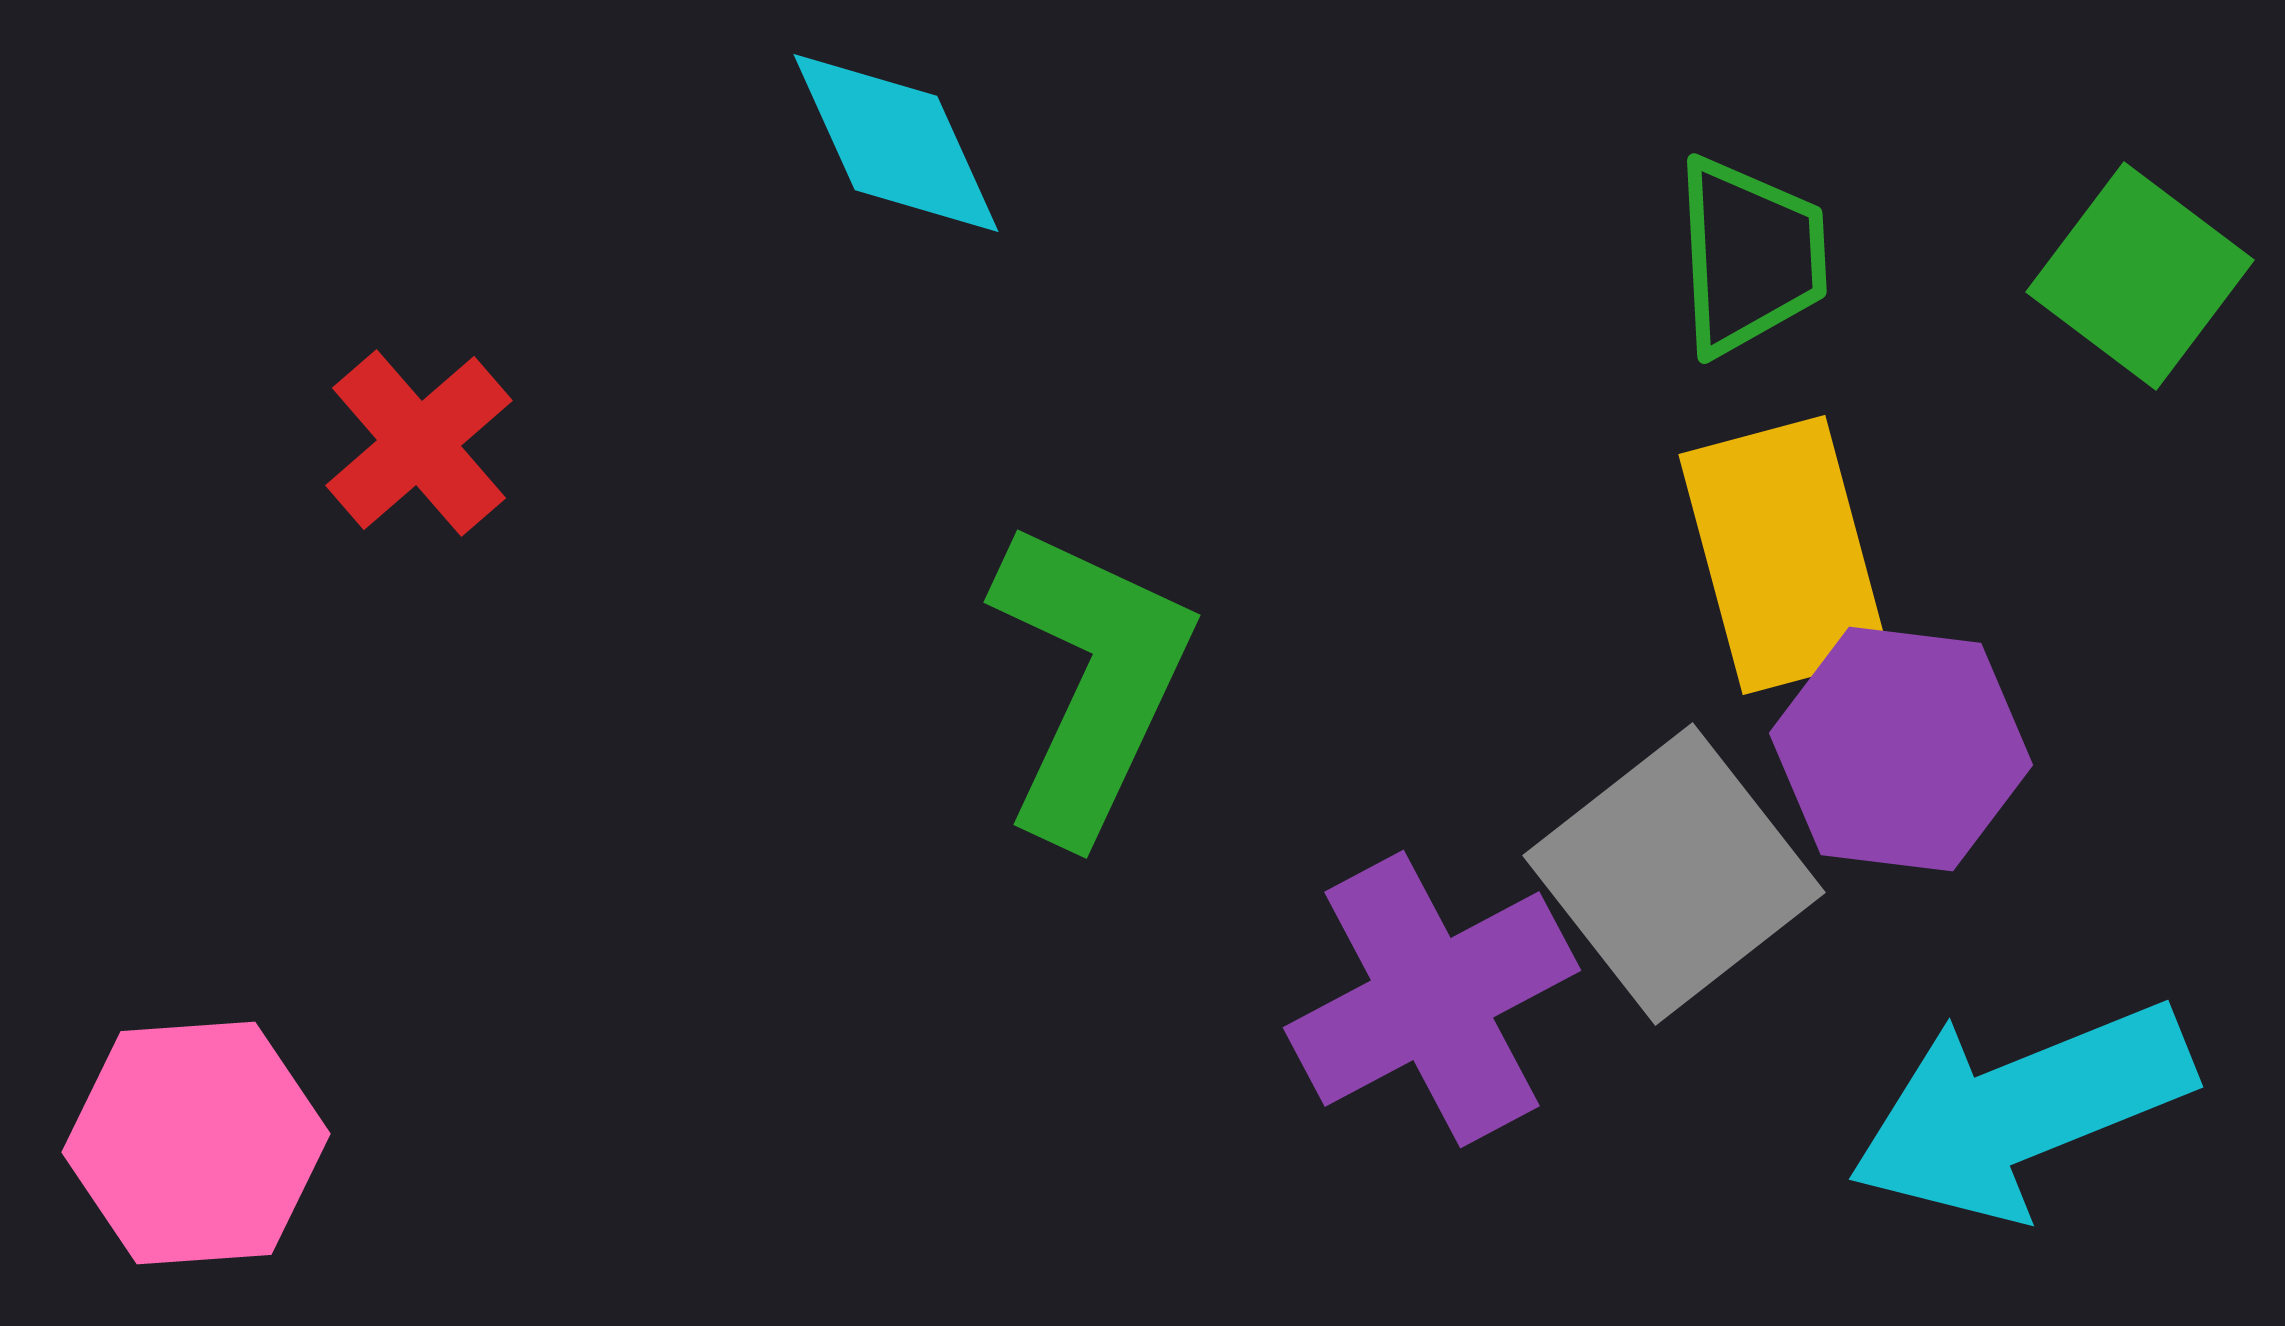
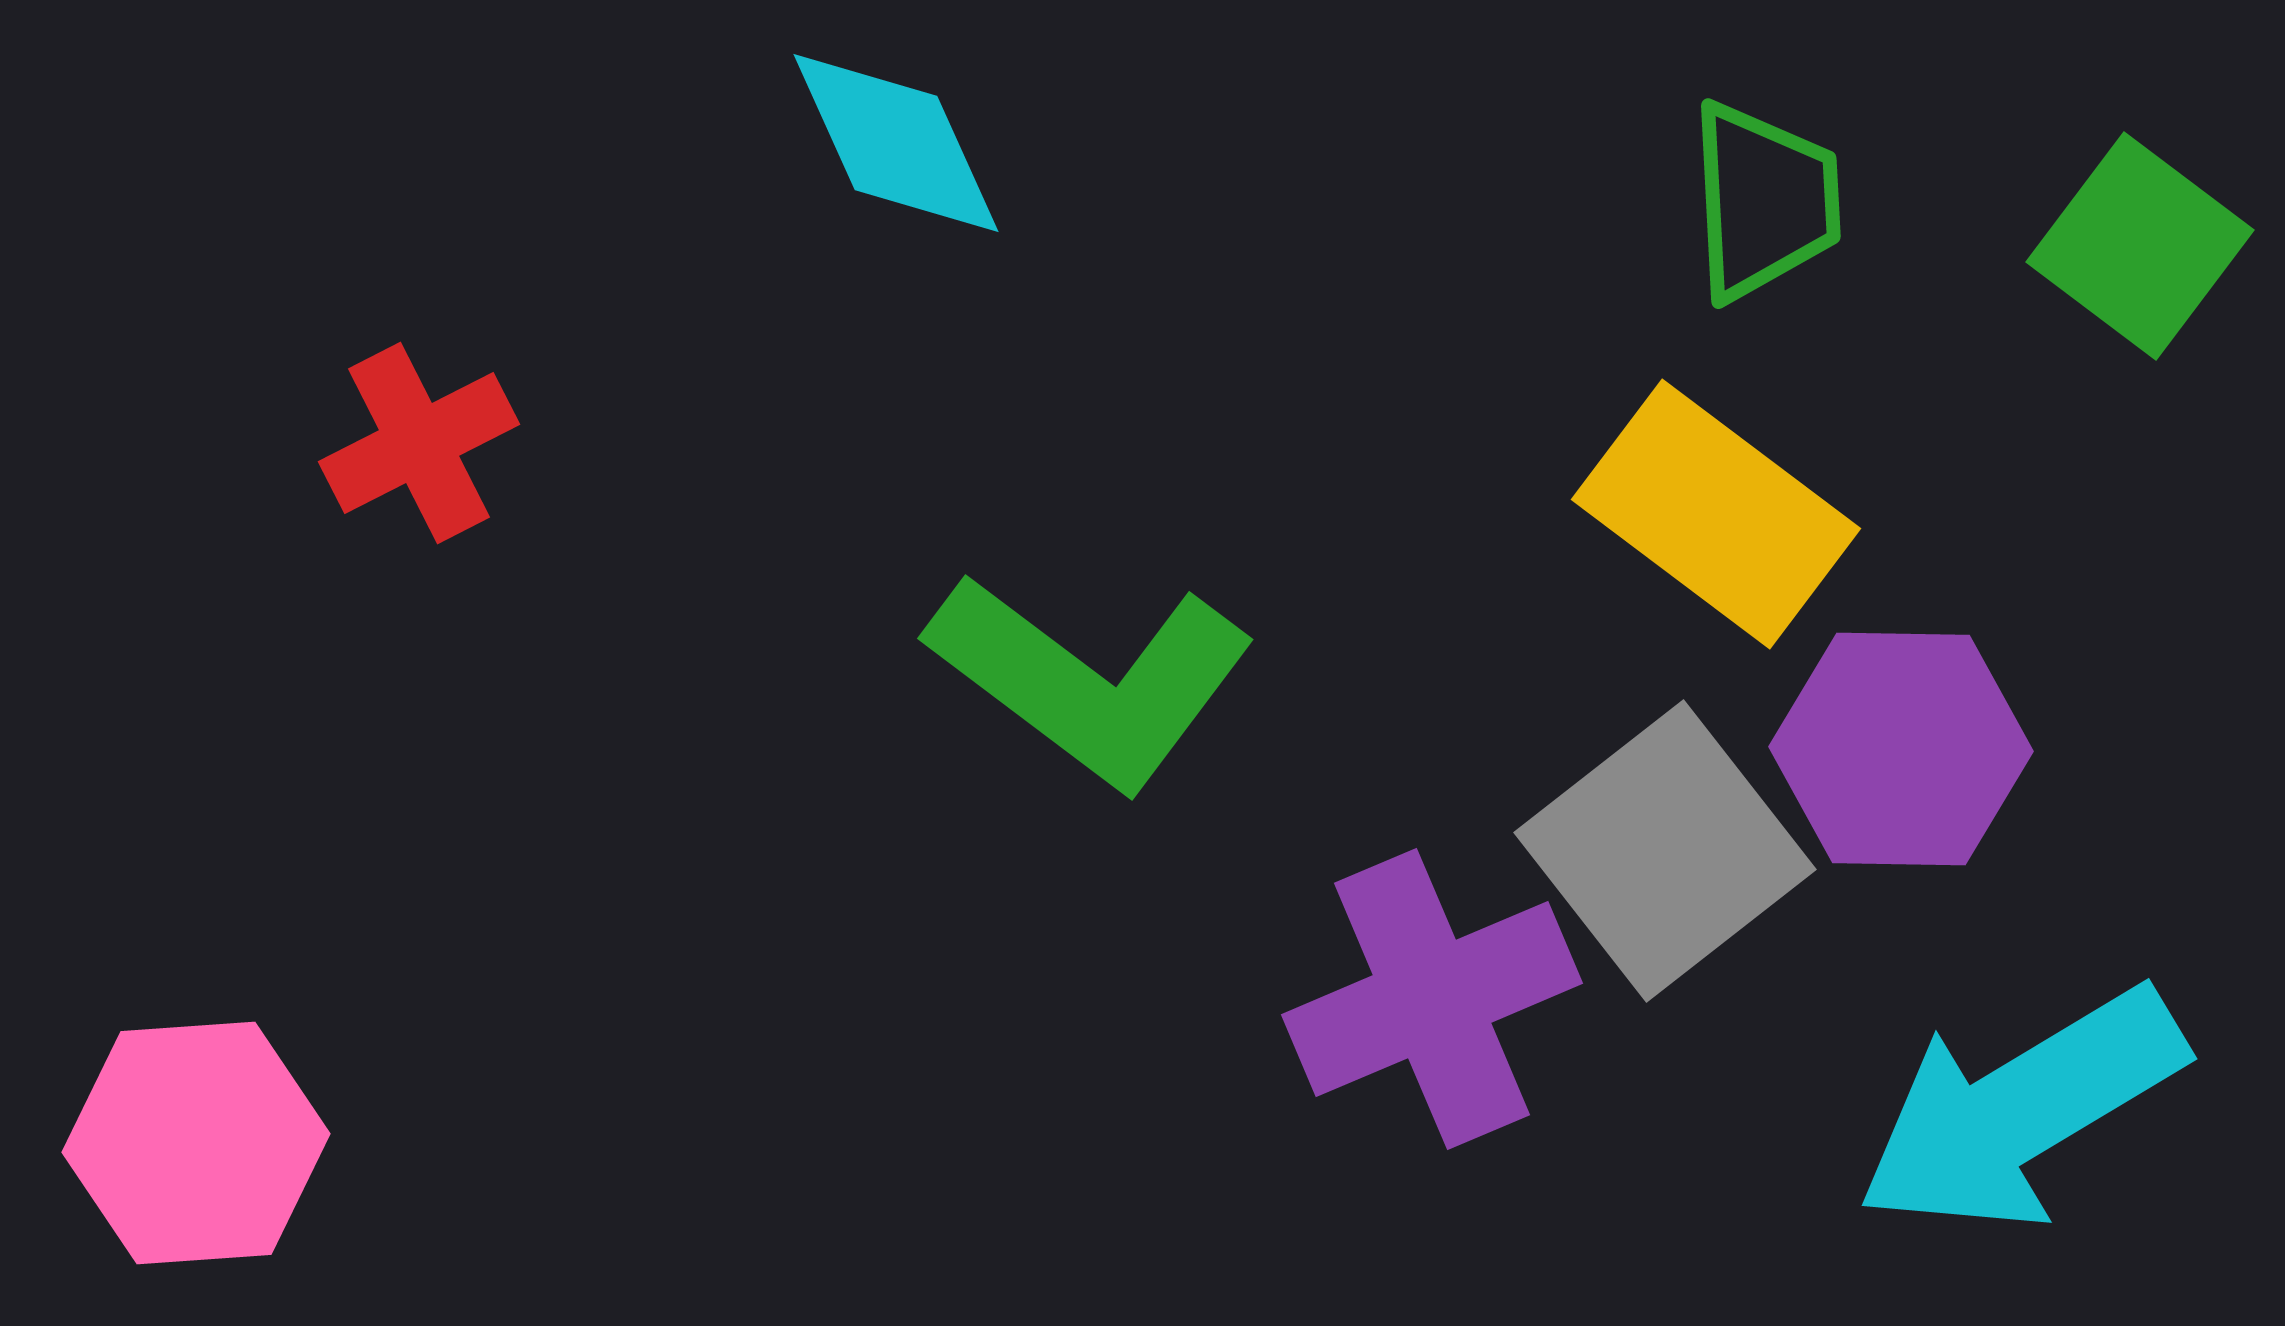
green trapezoid: moved 14 px right, 55 px up
green square: moved 30 px up
red cross: rotated 14 degrees clockwise
yellow rectangle: moved 68 px left, 41 px up; rotated 38 degrees counterclockwise
green L-shape: rotated 102 degrees clockwise
purple hexagon: rotated 6 degrees counterclockwise
gray square: moved 9 px left, 23 px up
purple cross: rotated 5 degrees clockwise
cyan arrow: rotated 9 degrees counterclockwise
